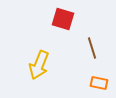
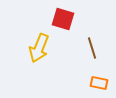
yellow arrow: moved 17 px up
